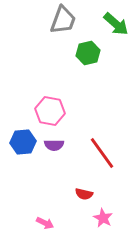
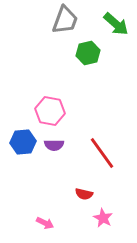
gray trapezoid: moved 2 px right
